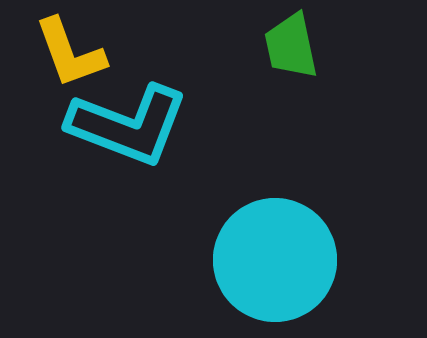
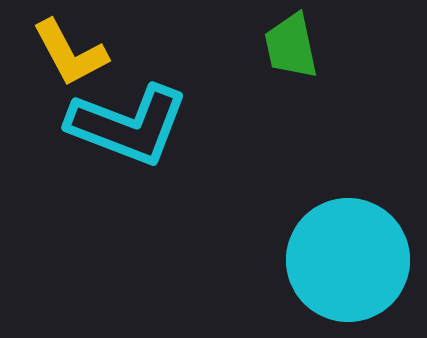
yellow L-shape: rotated 8 degrees counterclockwise
cyan circle: moved 73 px right
